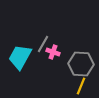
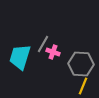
cyan trapezoid: rotated 12 degrees counterclockwise
yellow line: moved 2 px right
